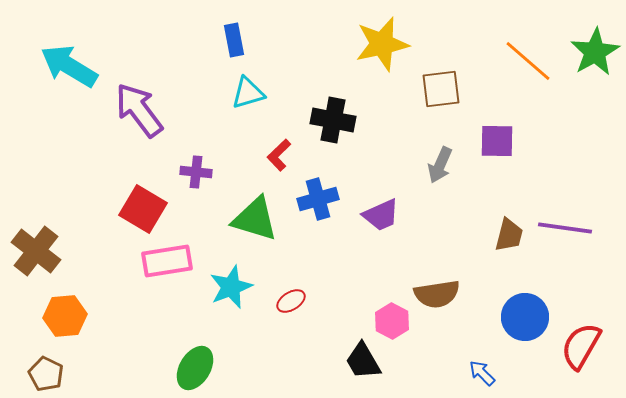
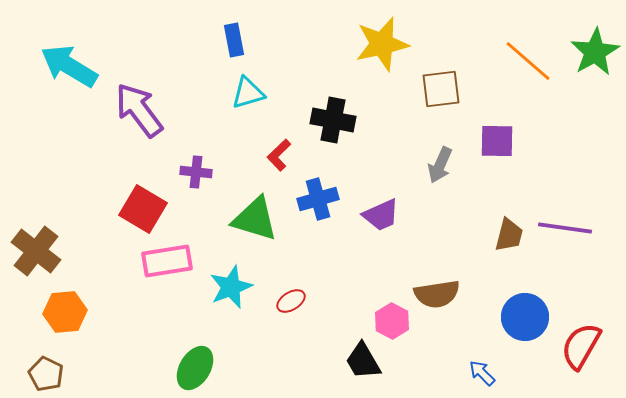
orange hexagon: moved 4 px up
